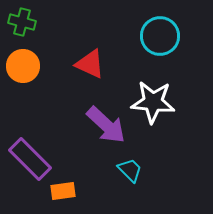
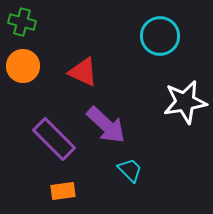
red triangle: moved 7 px left, 8 px down
white star: moved 32 px right; rotated 15 degrees counterclockwise
purple rectangle: moved 24 px right, 20 px up
